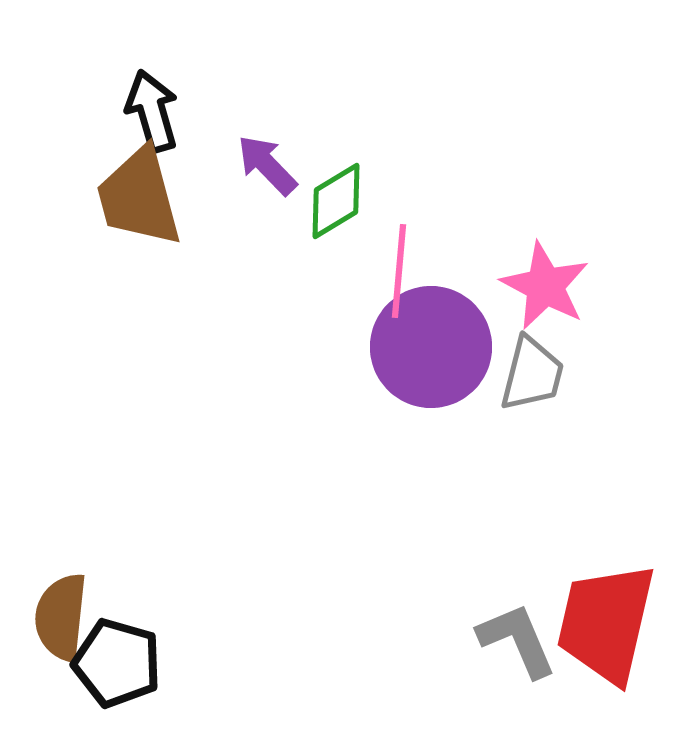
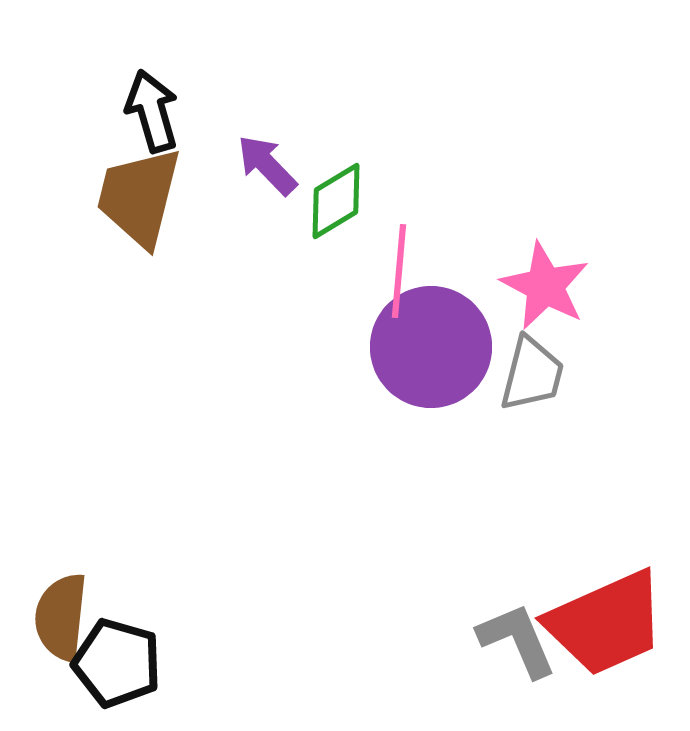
brown trapezoid: rotated 29 degrees clockwise
red trapezoid: rotated 127 degrees counterclockwise
